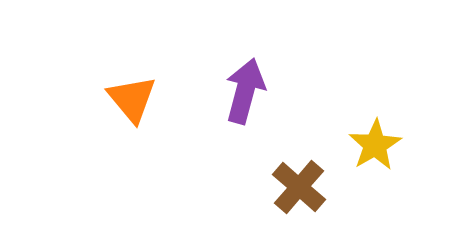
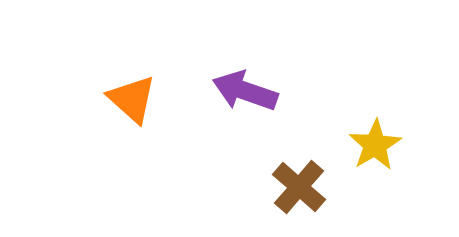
purple arrow: rotated 86 degrees counterclockwise
orange triangle: rotated 8 degrees counterclockwise
